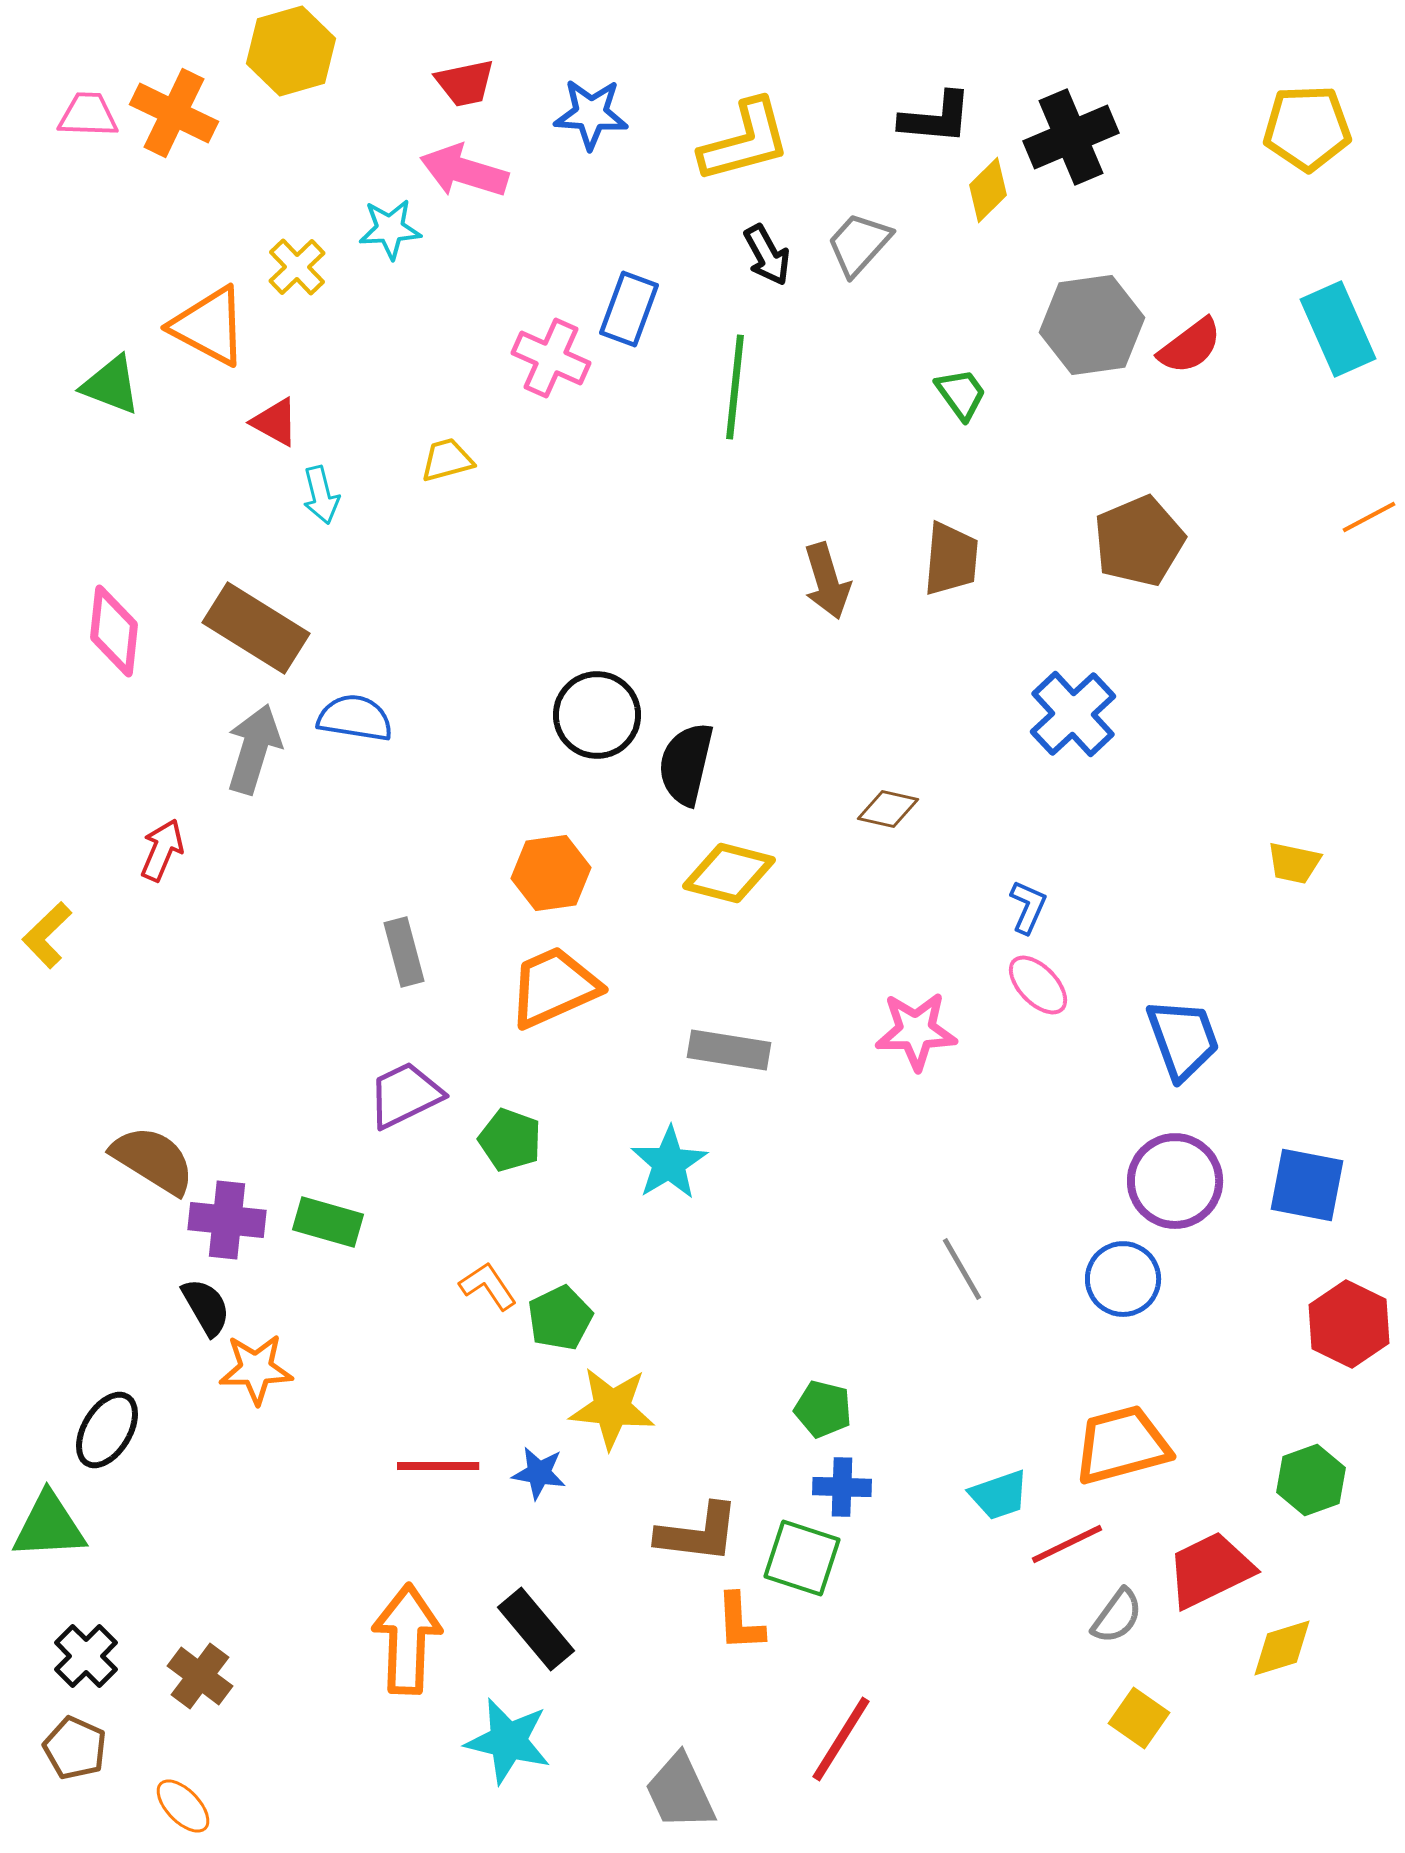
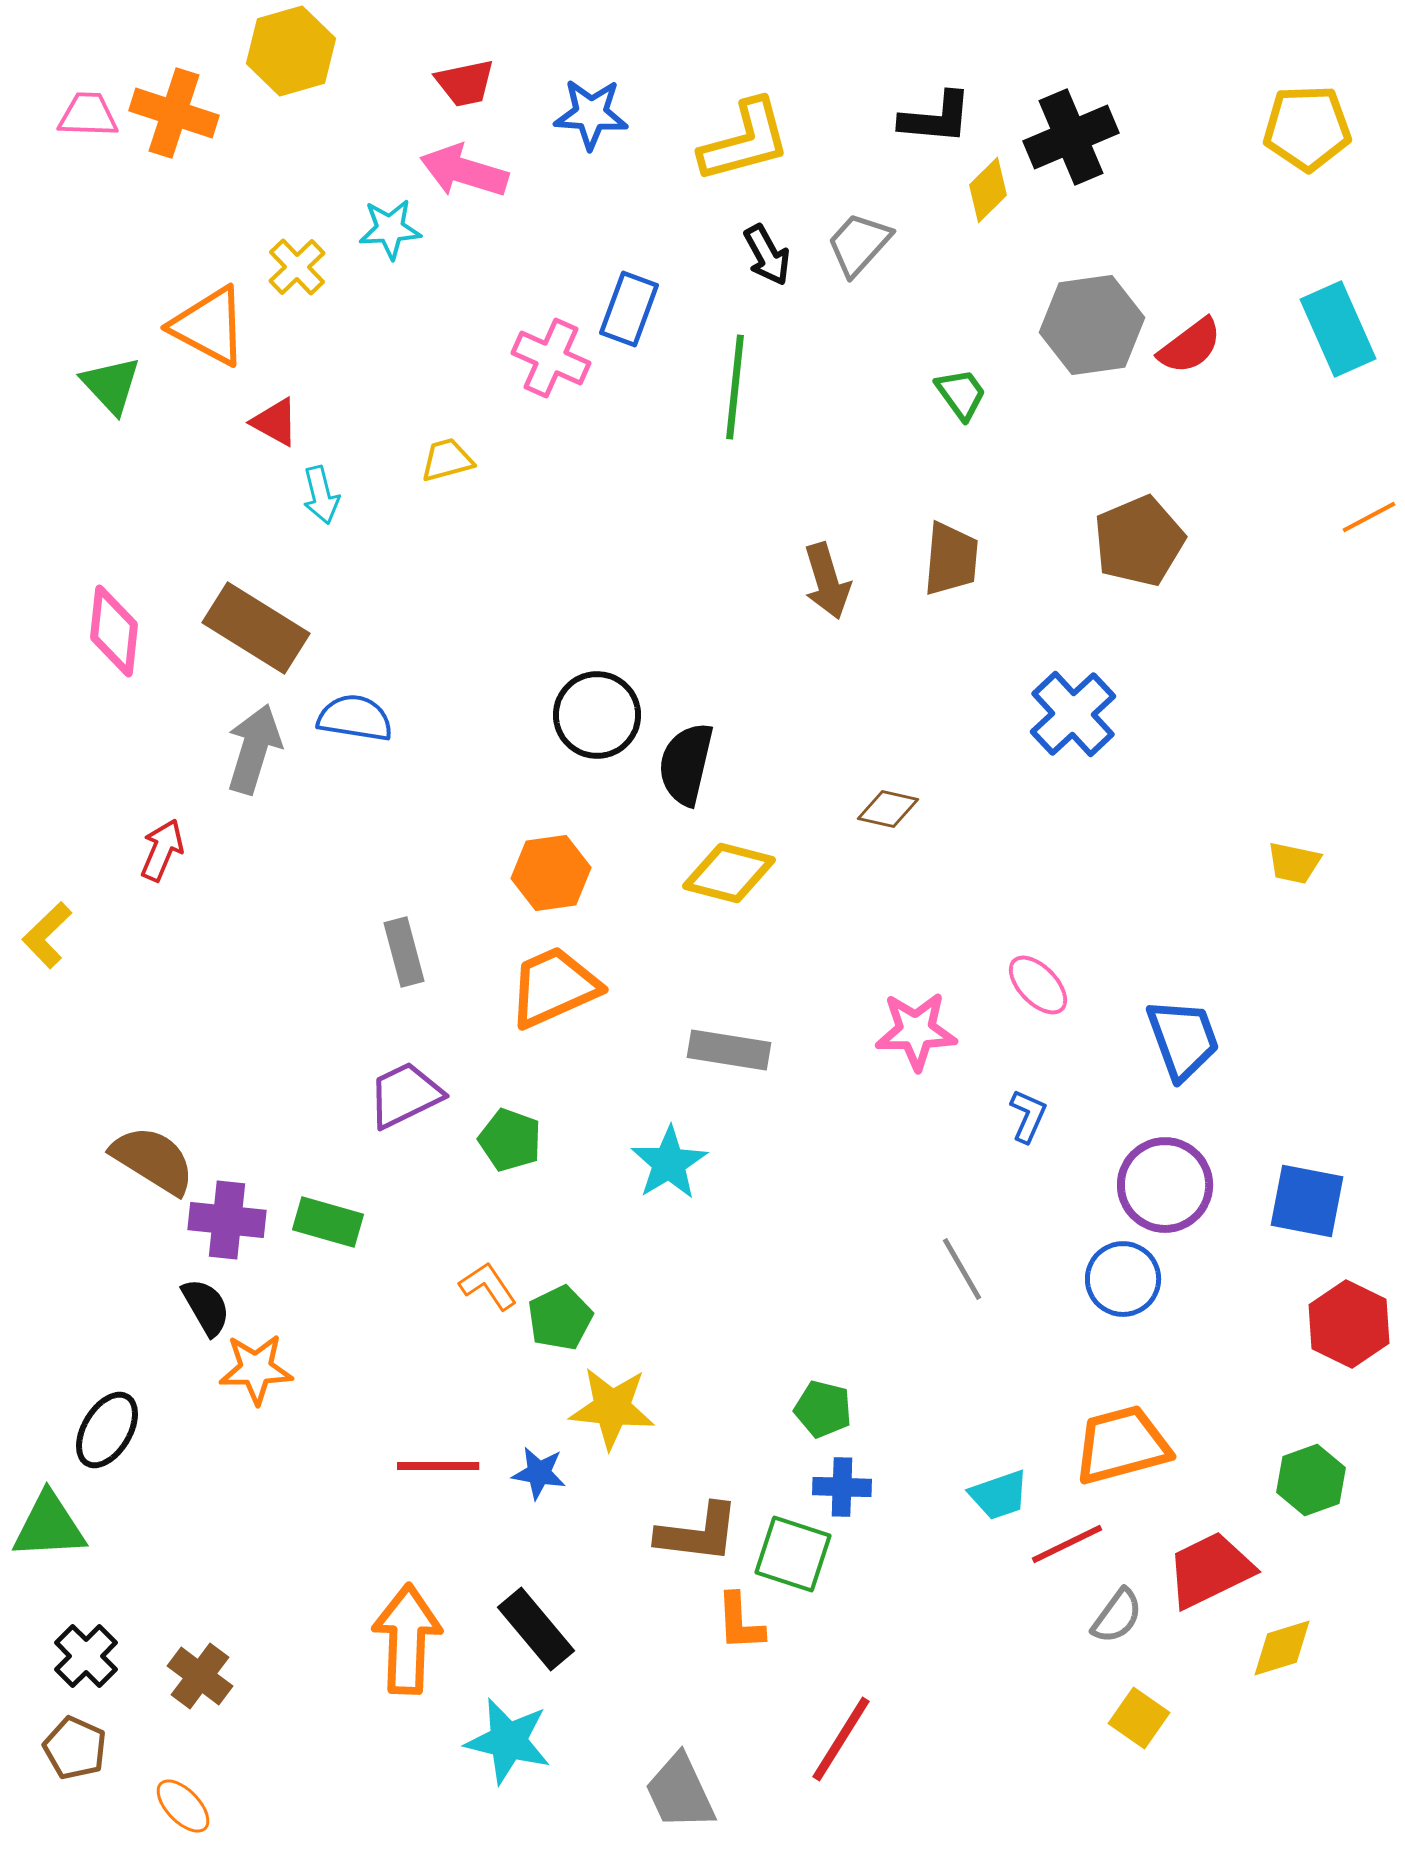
orange cross at (174, 113): rotated 8 degrees counterclockwise
green triangle at (111, 385): rotated 26 degrees clockwise
blue L-shape at (1028, 907): moved 209 px down
purple circle at (1175, 1181): moved 10 px left, 4 px down
blue square at (1307, 1185): moved 16 px down
green square at (802, 1558): moved 9 px left, 4 px up
